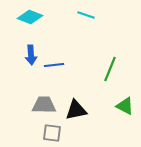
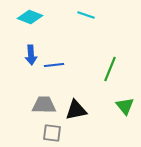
green triangle: rotated 24 degrees clockwise
